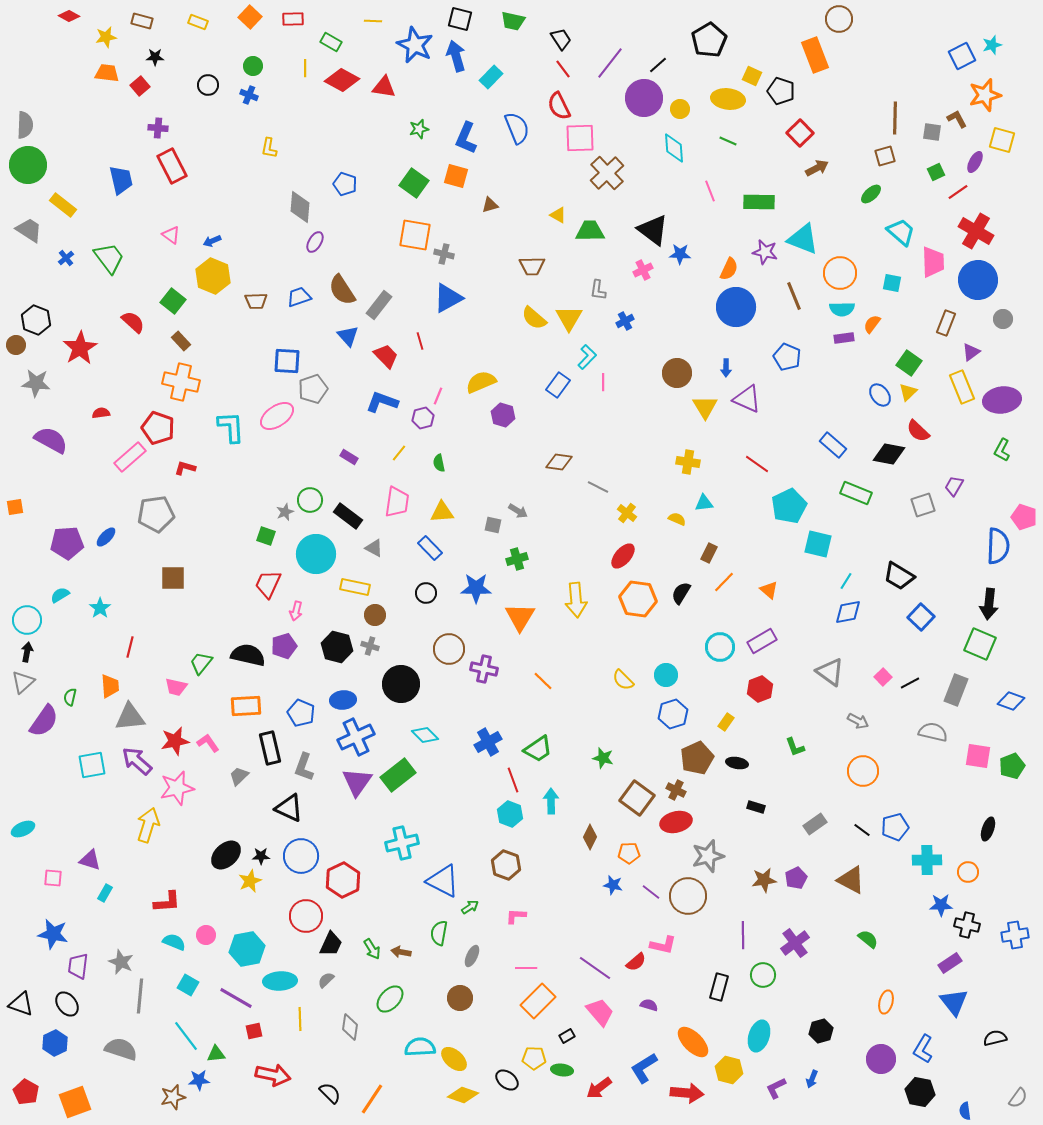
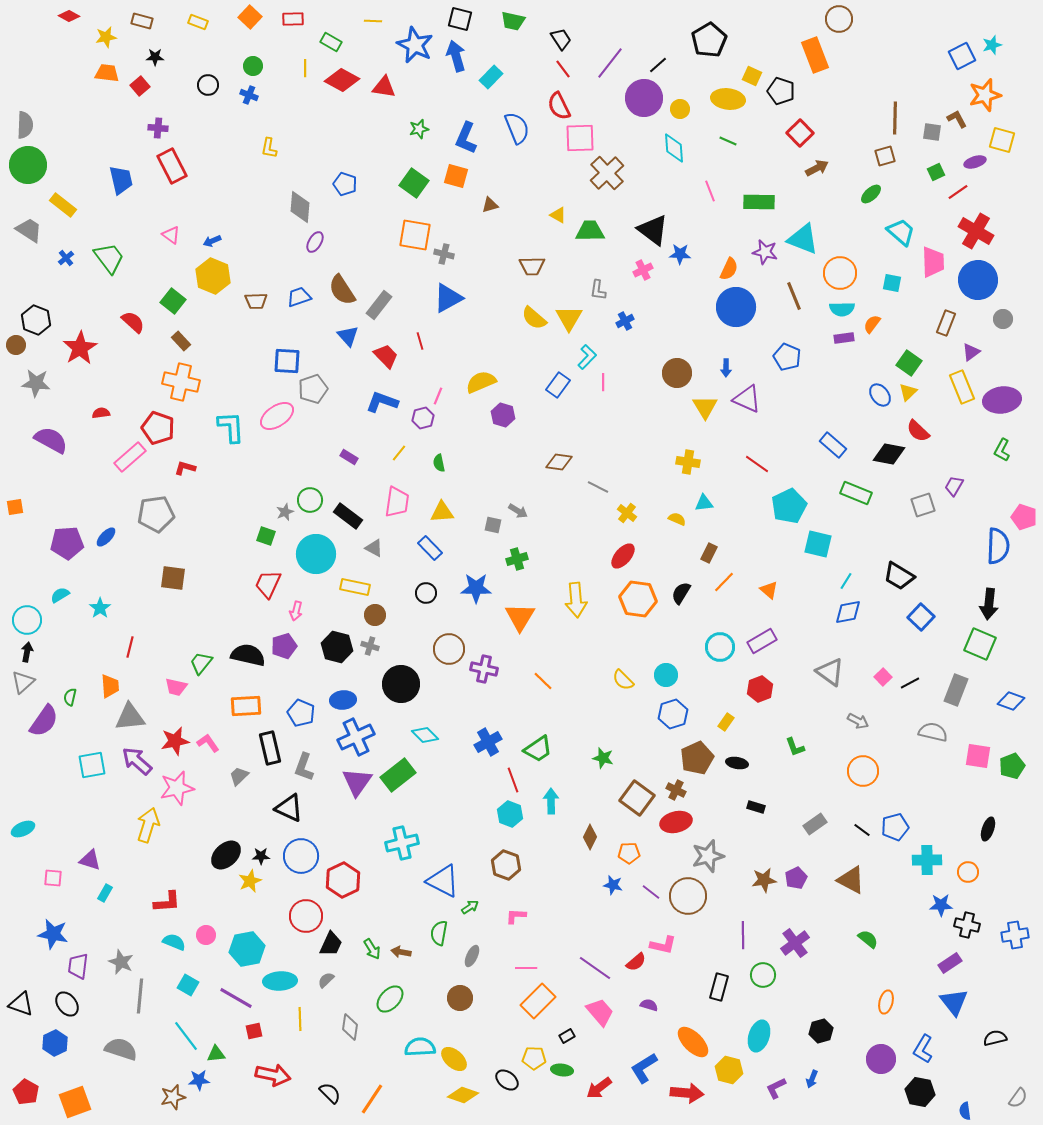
purple ellipse at (975, 162): rotated 45 degrees clockwise
brown square at (173, 578): rotated 8 degrees clockwise
